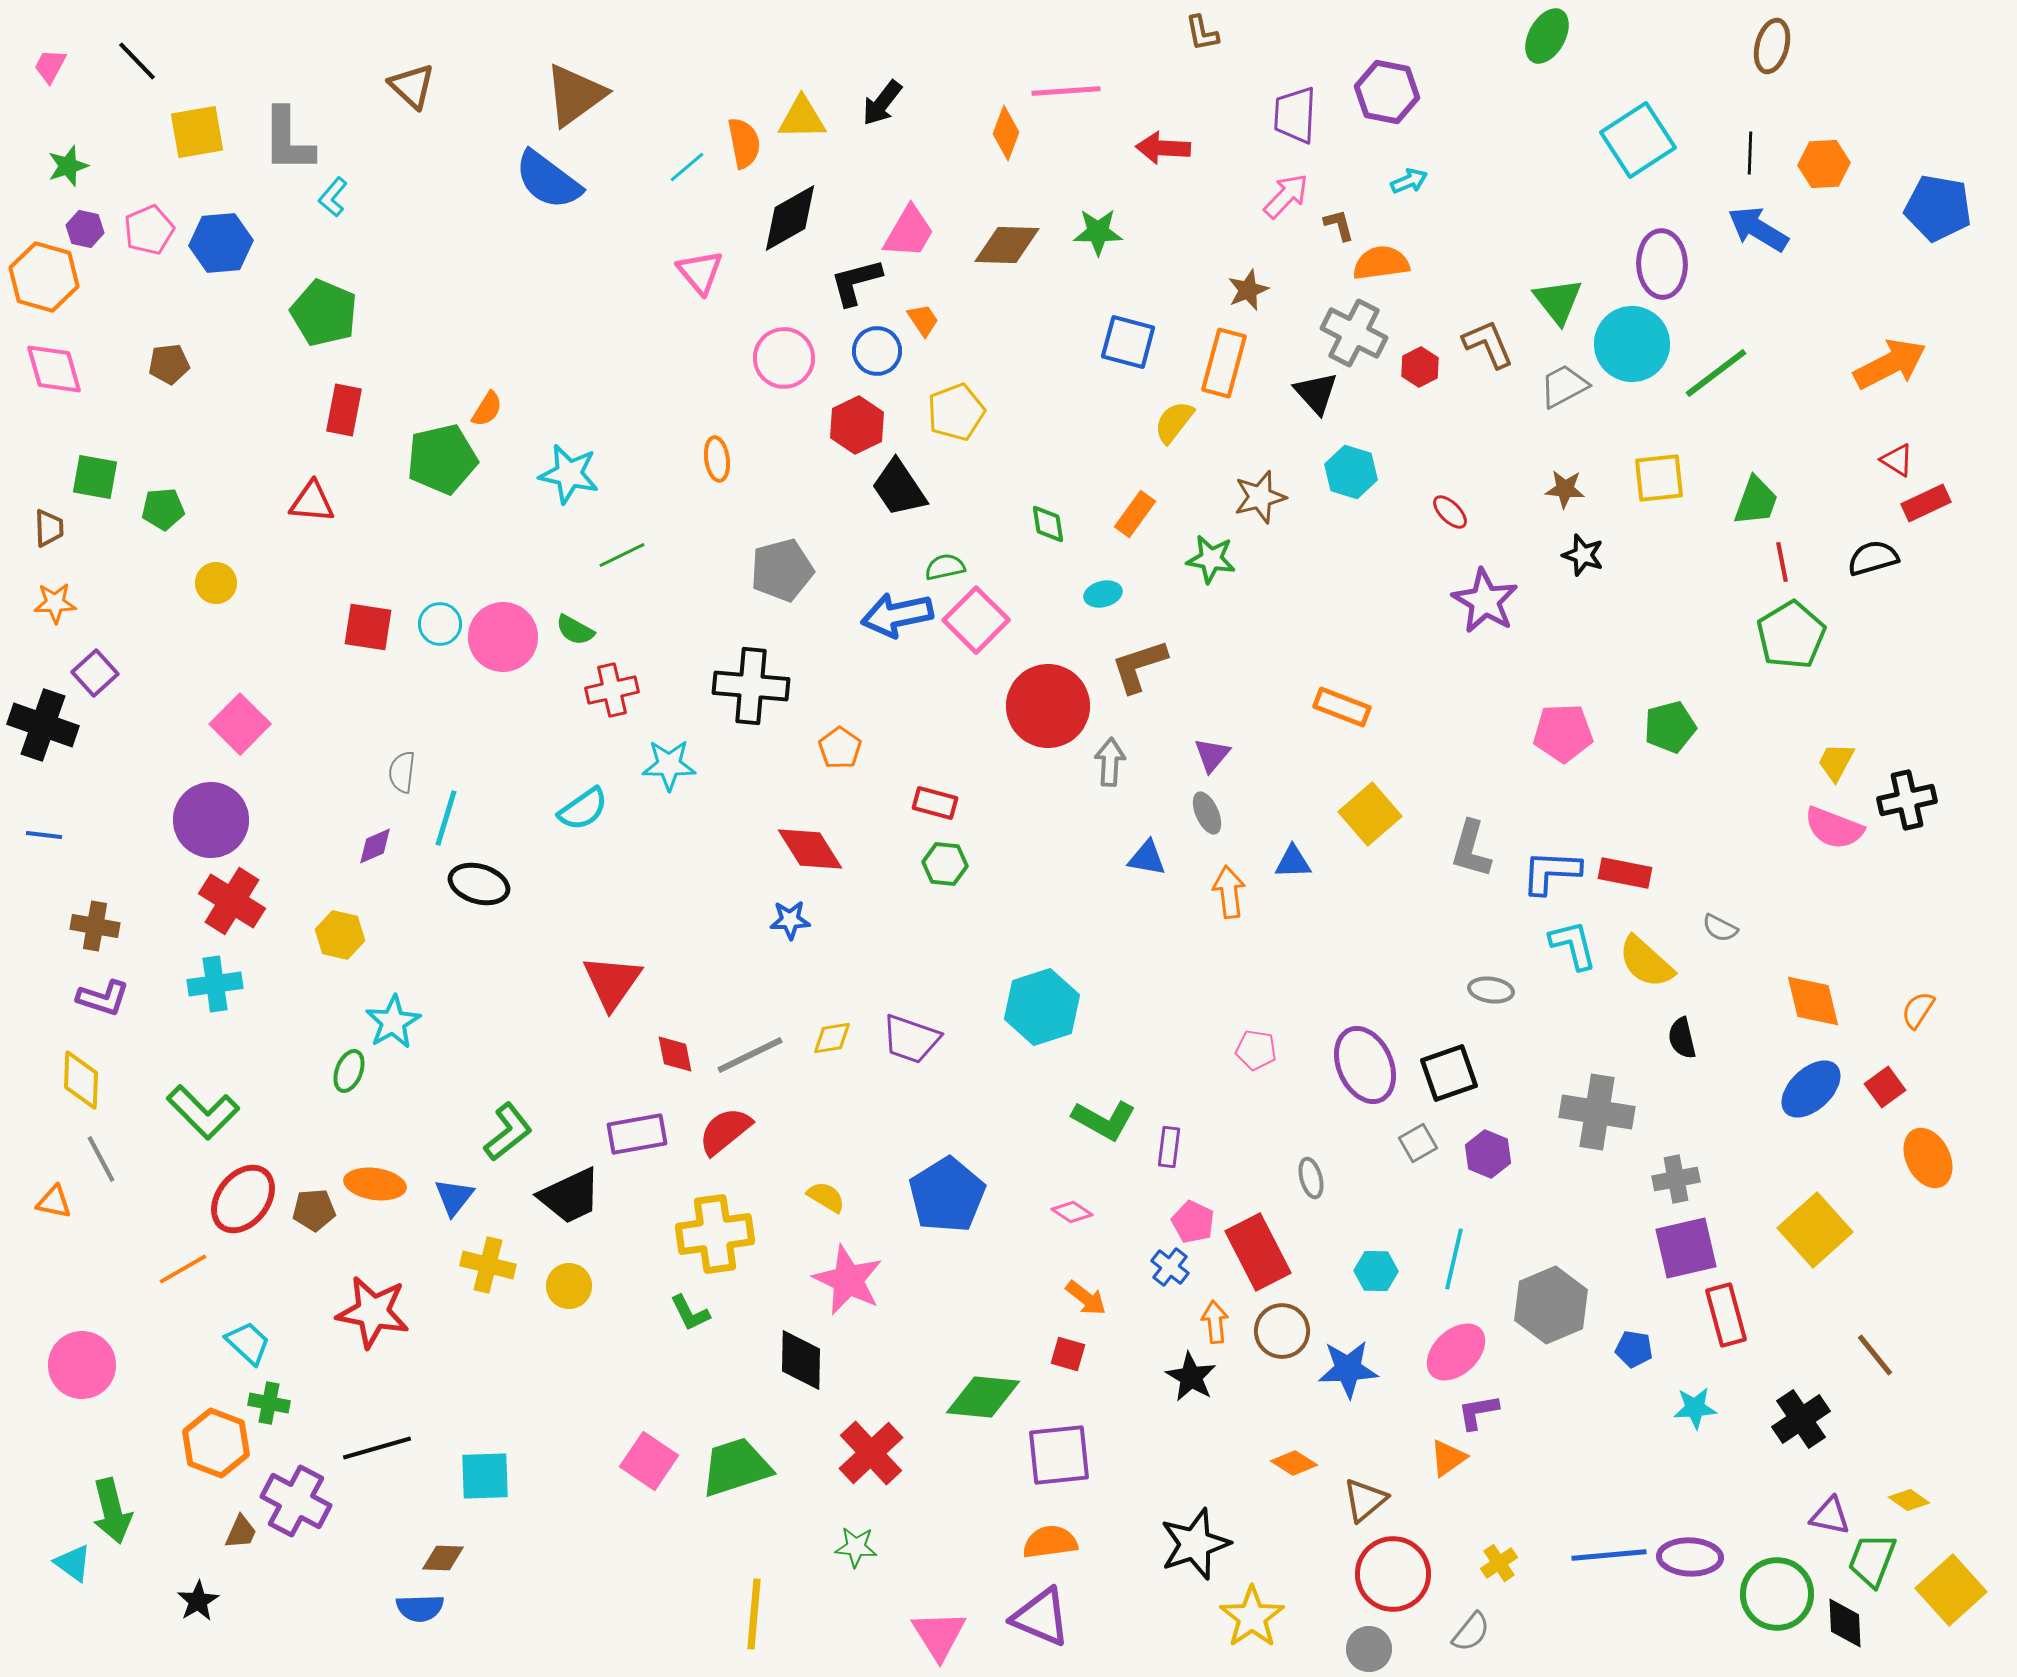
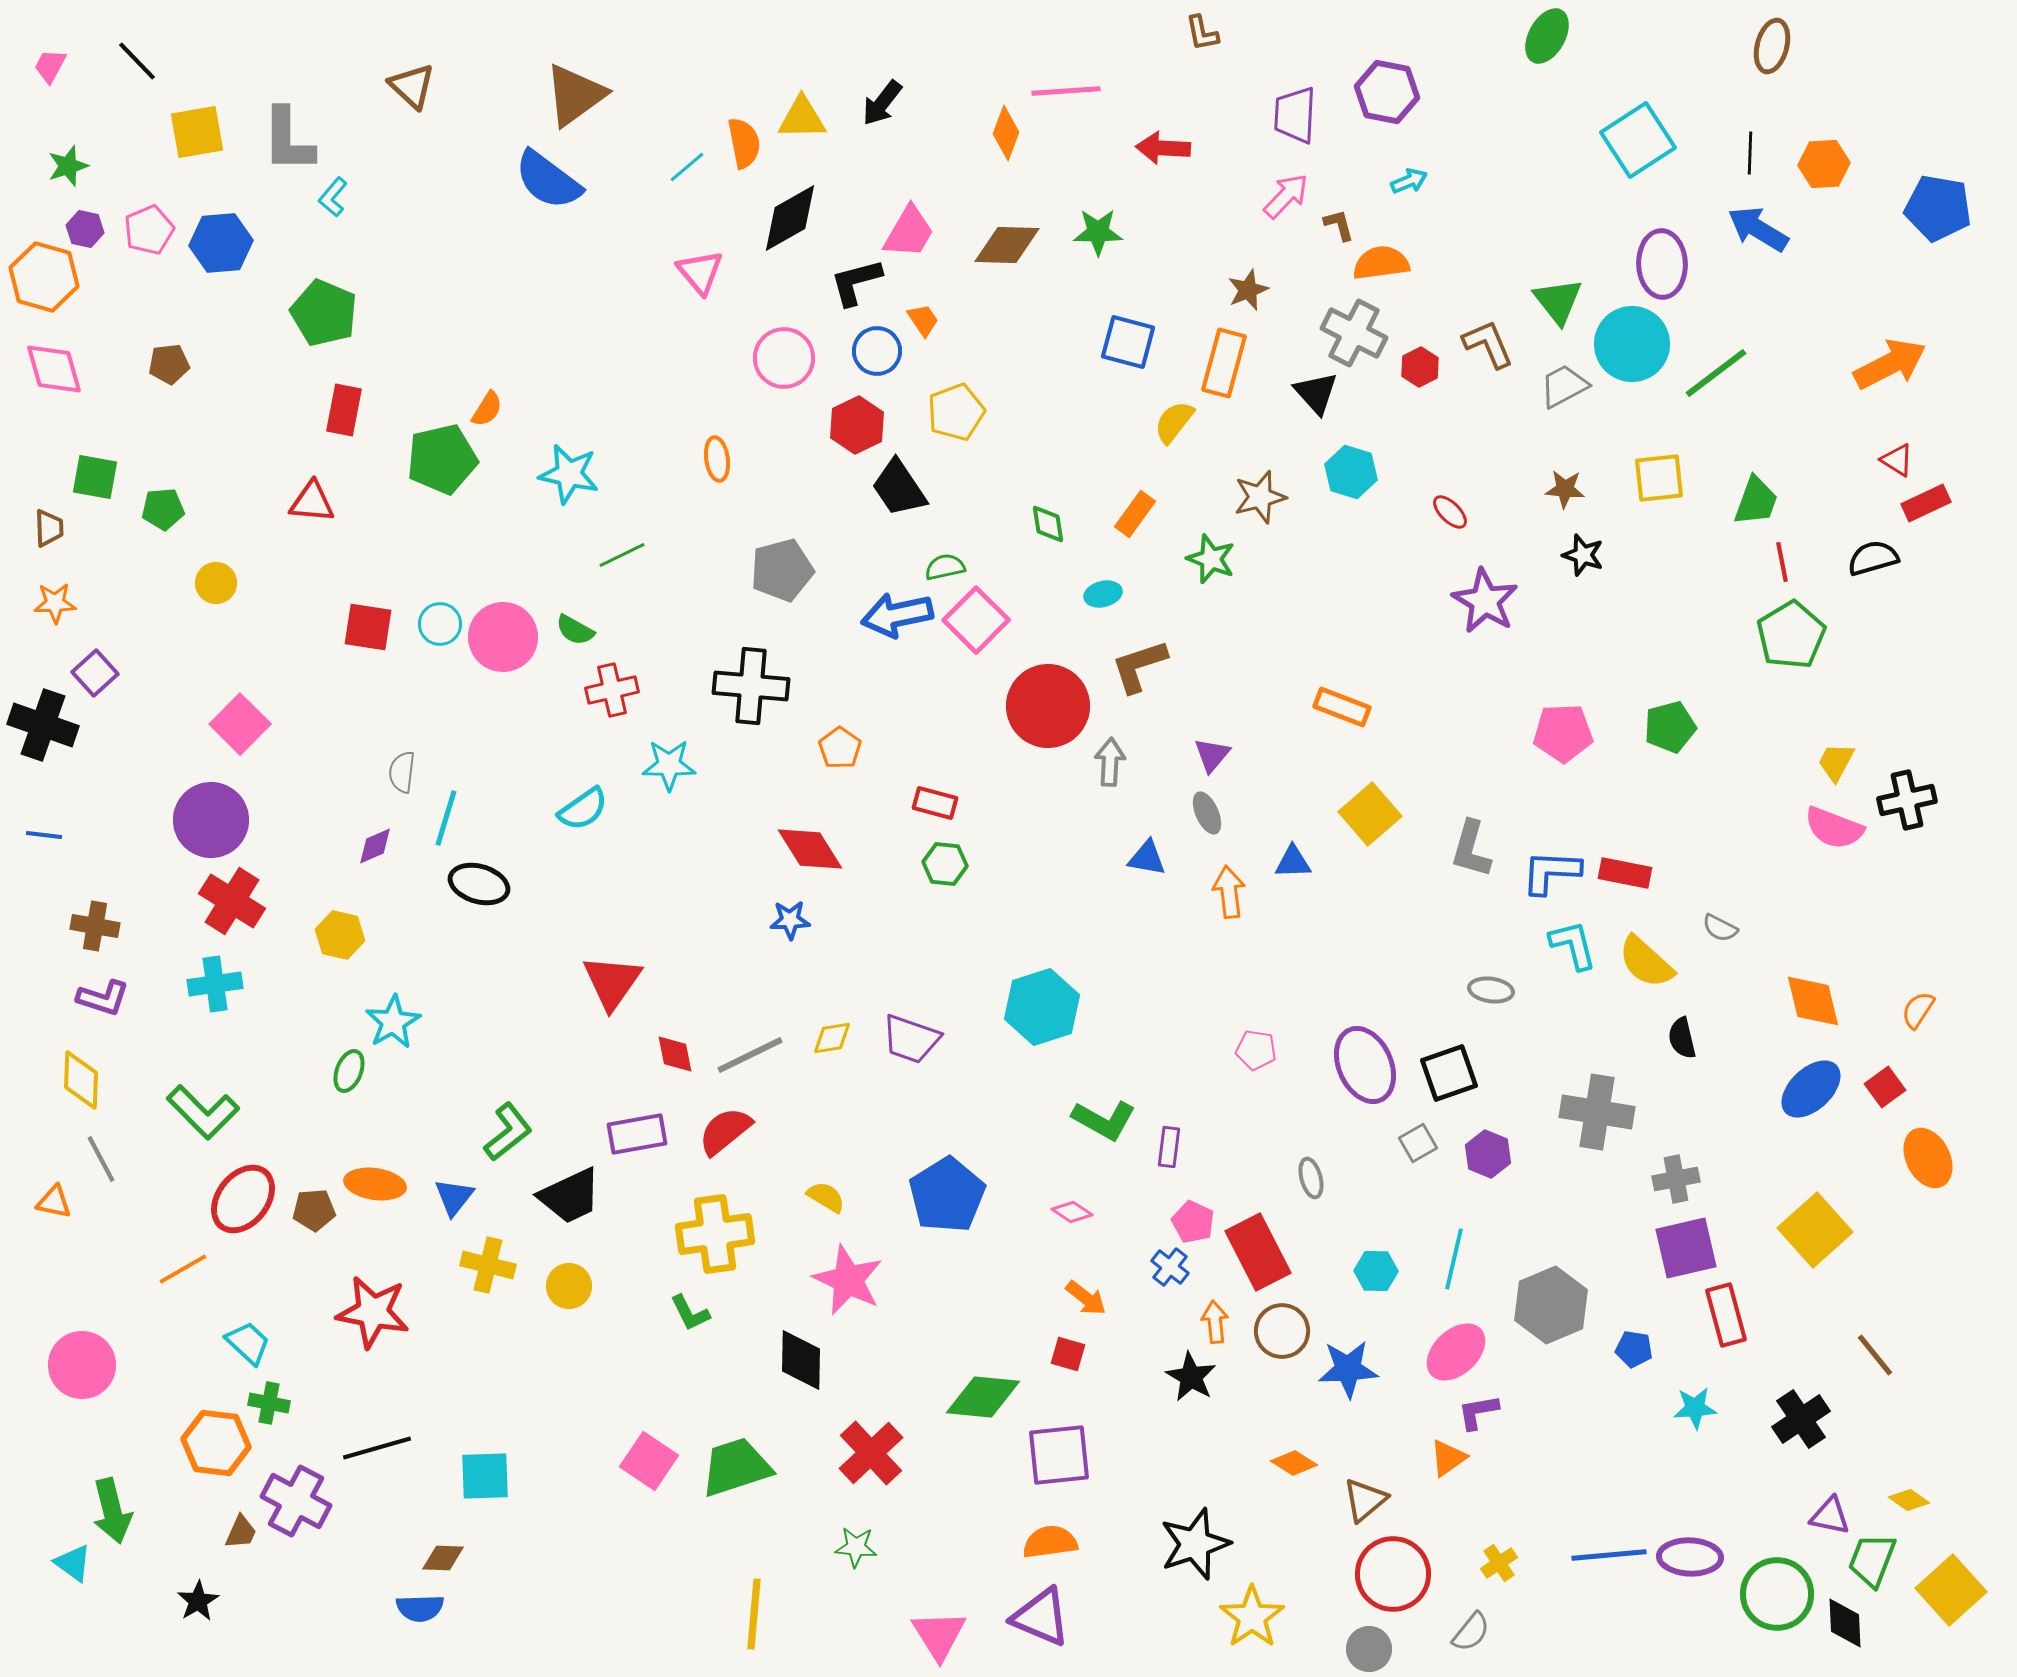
green star at (1211, 559): rotated 12 degrees clockwise
orange hexagon at (216, 1443): rotated 14 degrees counterclockwise
